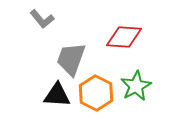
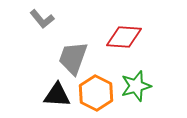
gray trapezoid: moved 2 px right, 1 px up
green star: rotated 12 degrees clockwise
